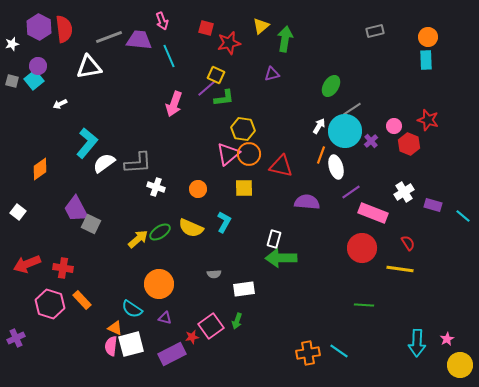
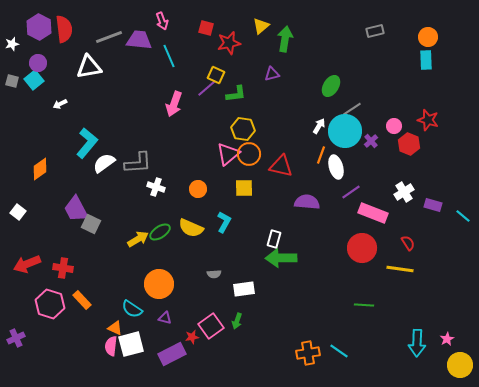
purple circle at (38, 66): moved 3 px up
green L-shape at (224, 98): moved 12 px right, 4 px up
yellow arrow at (138, 239): rotated 10 degrees clockwise
